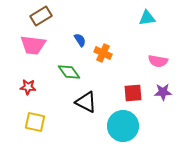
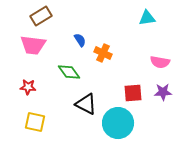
pink semicircle: moved 2 px right, 1 px down
black triangle: moved 2 px down
cyan circle: moved 5 px left, 3 px up
